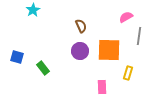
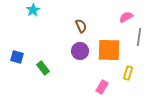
gray line: moved 1 px down
pink rectangle: rotated 32 degrees clockwise
